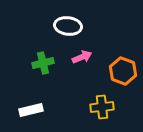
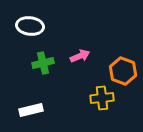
white ellipse: moved 38 px left
pink arrow: moved 2 px left, 1 px up
yellow cross: moved 9 px up
